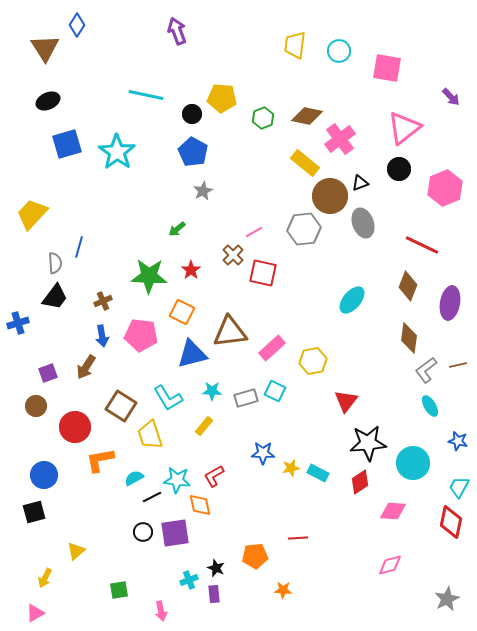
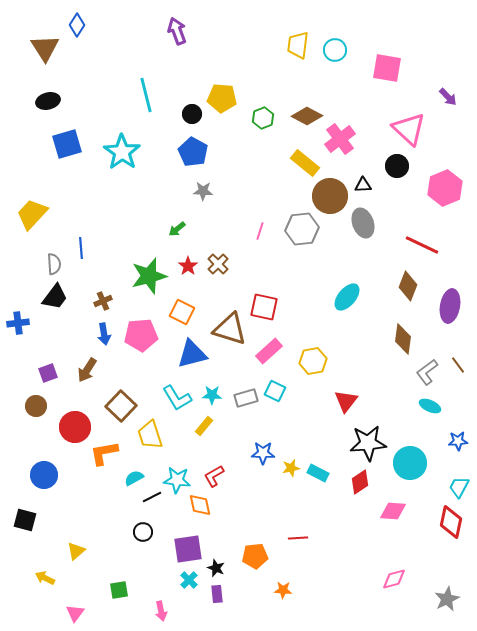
yellow trapezoid at (295, 45): moved 3 px right
cyan circle at (339, 51): moved 4 px left, 1 px up
cyan line at (146, 95): rotated 64 degrees clockwise
purple arrow at (451, 97): moved 3 px left
black ellipse at (48, 101): rotated 10 degrees clockwise
brown diamond at (307, 116): rotated 16 degrees clockwise
pink triangle at (404, 128): moved 5 px right, 1 px down; rotated 39 degrees counterclockwise
cyan star at (117, 152): moved 5 px right
black circle at (399, 169): moved 2 px left, 3 px up
black triangle at (360, 183): moved 3 px right, 2 px down; rotated 18 degrees clockwise
gray star at (203, 191): rotated 30 degrees clockwise
gray hexagon at (304, 229): moved 2 px left
pink line at (254, 232): moved 6 px right, 1 px up; rotated 42 degrees counterclockwise
blue line at (79, 247): moved 2 px right, 1 px down; rotated 20 degrees counterclockwise
brown cross at (233, 255): moved 15 px left, 9 px down
gray semicircle at (55, 263): moved 1 px left, 1 px down
red star at (191, 270): moved 3 px left, 4 px up
red square at (263, 273): moved 1 px right, 34 px down
green star at (149, 276): rotated 18 degrees counterclockwise
cyan ellipse at (352, 300): moved 5 px left, 3 px up
purple ellipse at (450, 303): moved 3 px down
blue cross at (18, 323): rotated 10 degrees clockwise
brown triangle at (230, 332): moved 3 px up; rotated 24 degrees clockwise
pink pentagon at (141, 335): rotated 12 degrees counterclockwise
blue arrow at (102, 336): moved 2 px right, 2 px up
brown diamond at (409, 338): moved 6 px left, 1 px down
pink rectangle at (272, 348): moved 3 px left, 3 px down
brown line at (458, 365): rotated 66 degrees clockwise
brown arrow at (86, 367): moved 1 px right, 3 px down
gray L-shape at (426, 370): moved 1 px right, 2 px down
cyan star at (212, 391): moved 4 px down
cyan L-shape at (168, 398): moved 9 px right
brown square at (121, 406): rotated 12 degrees clockwise
cyan ellipse at (430, 406): rotated 35 degrees counterclockwise
blue star at (458, 441): rotated 18 degrees counterclockwise
orange L-shape at (100, 460): moved 4 px right, 7 px up
cyan circle at (413, 463): moved 3 px left
black square at (34, 512): moved 9 px left, 8 px down; rotated 30 degrees clockwise
purple square at (175, 533): moved 13 px right, 16 px down
pink diamond at (390, 565): moved 4 px right, 14 px down
yellow arrow at (45, 578): rotated 90 degrees clockwise
cyan cross at (189, 580): rotated 24 degrees counterclockwise
purple rectangle at (214, 594): moved 3 px right
pink triangle at (35, 613): moved 40 px right; rotated 24 degrees counterclockwise
